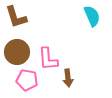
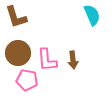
cyan semicircle: moved 1 px up
brown circle: moved 1 px right, 1 px down
pink L-shape: moved 1 px left, 1 px down
brown arrow: moved 5 px right, 18 px up
